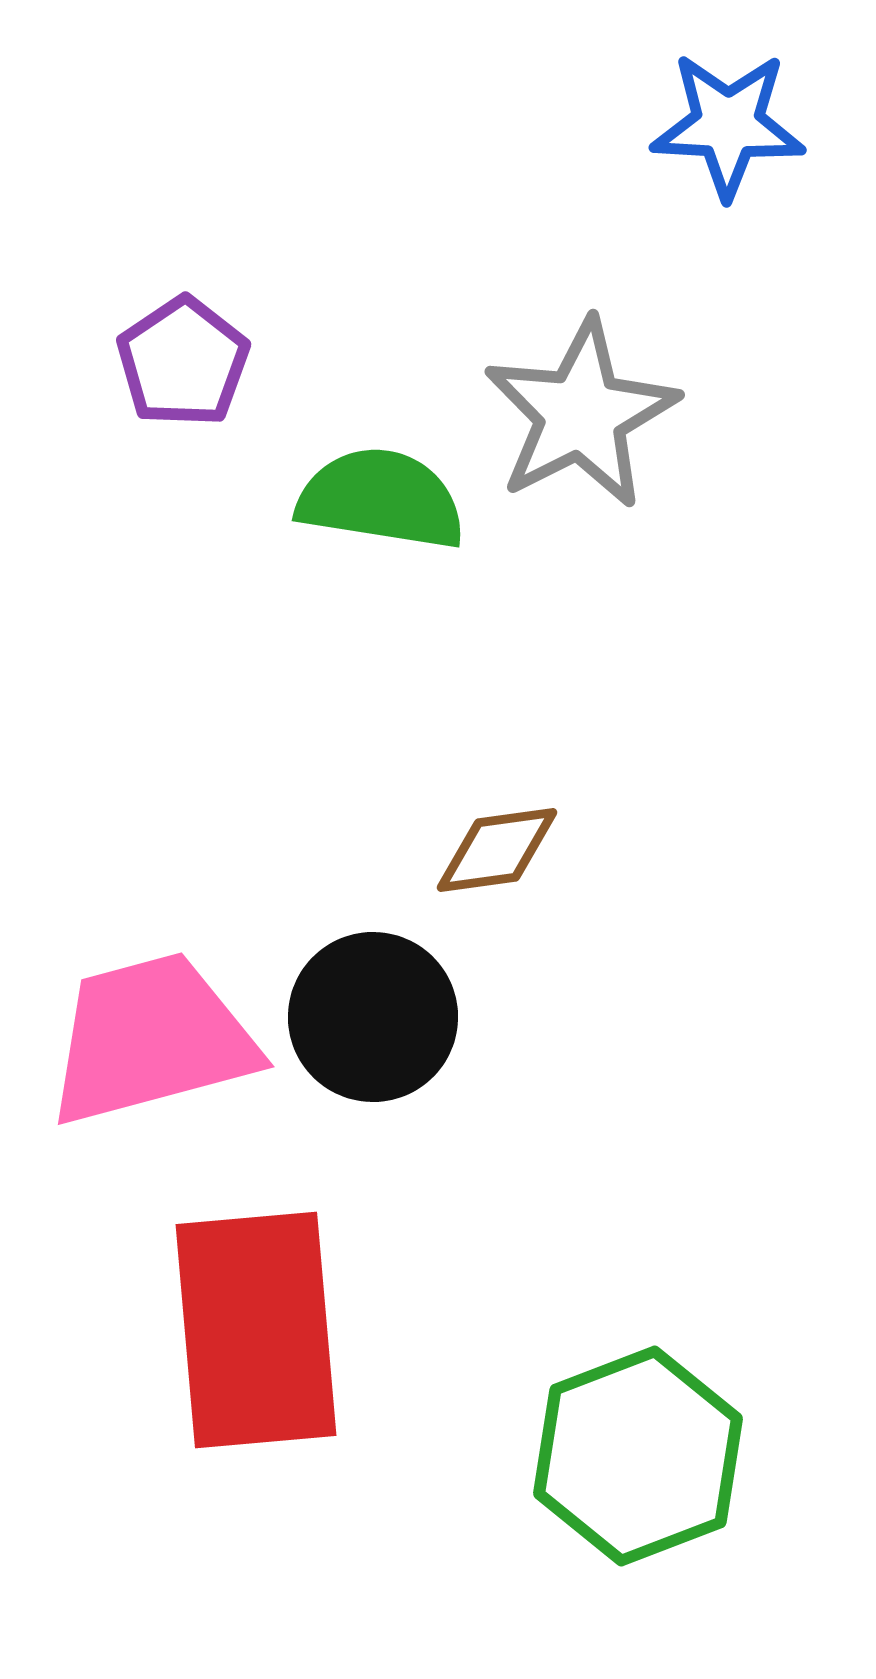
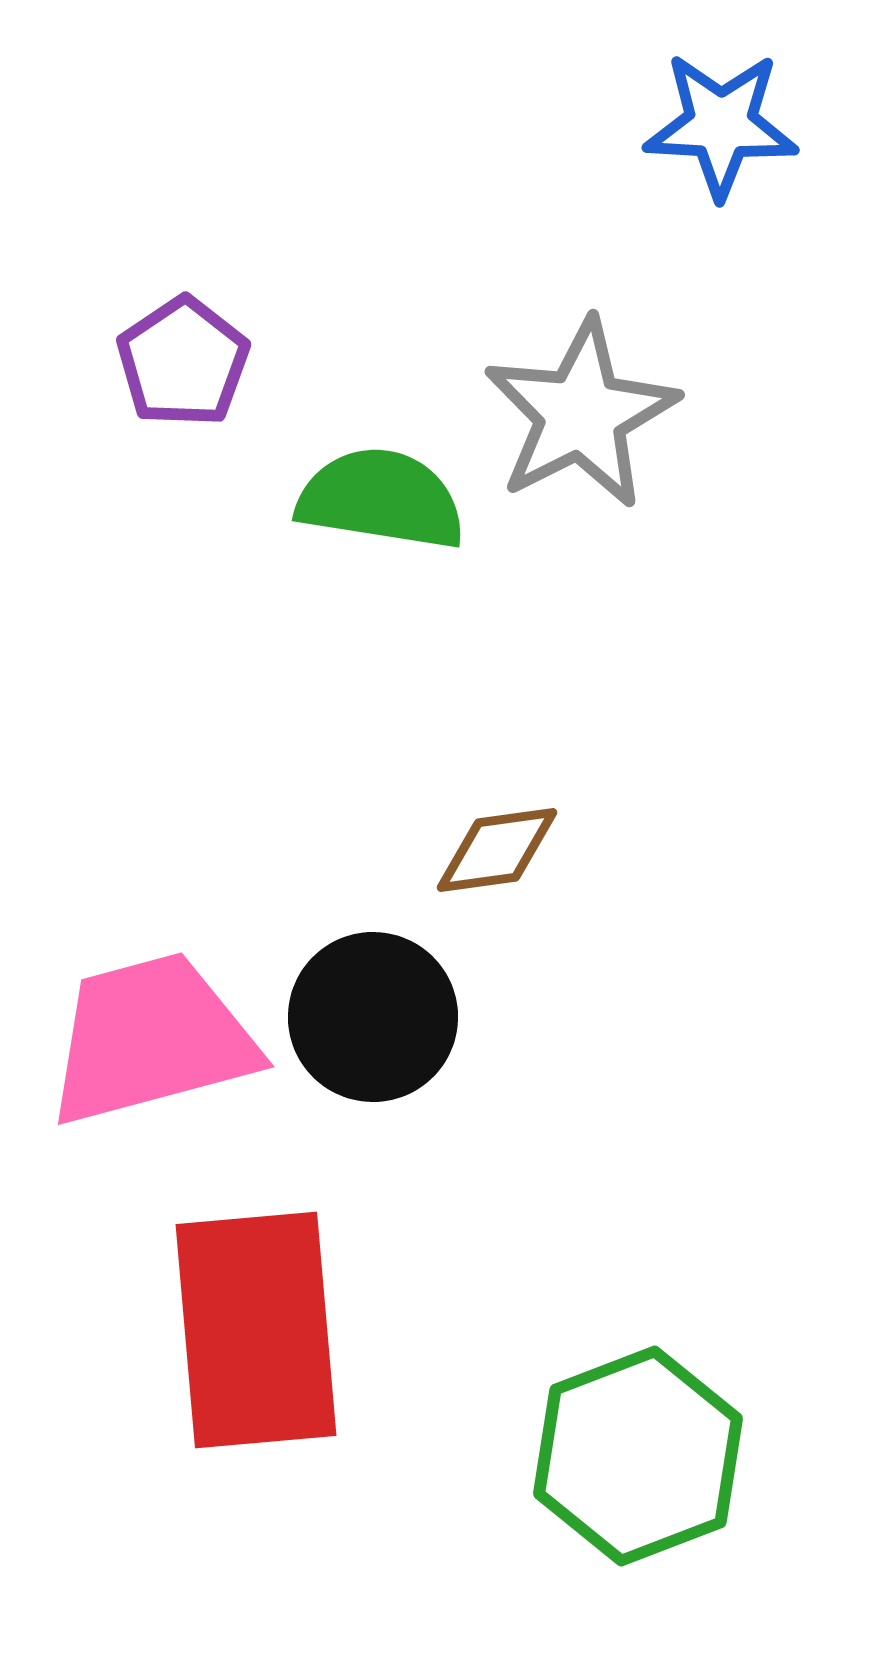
blue star: moved 7 px left
